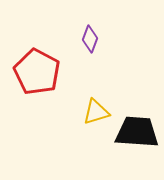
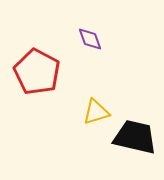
purple diamond: rotated 40 degrees counterclockwise
black trapezoid: moved 2 px left, 5 px down; rotated 9 degrees clockwise
